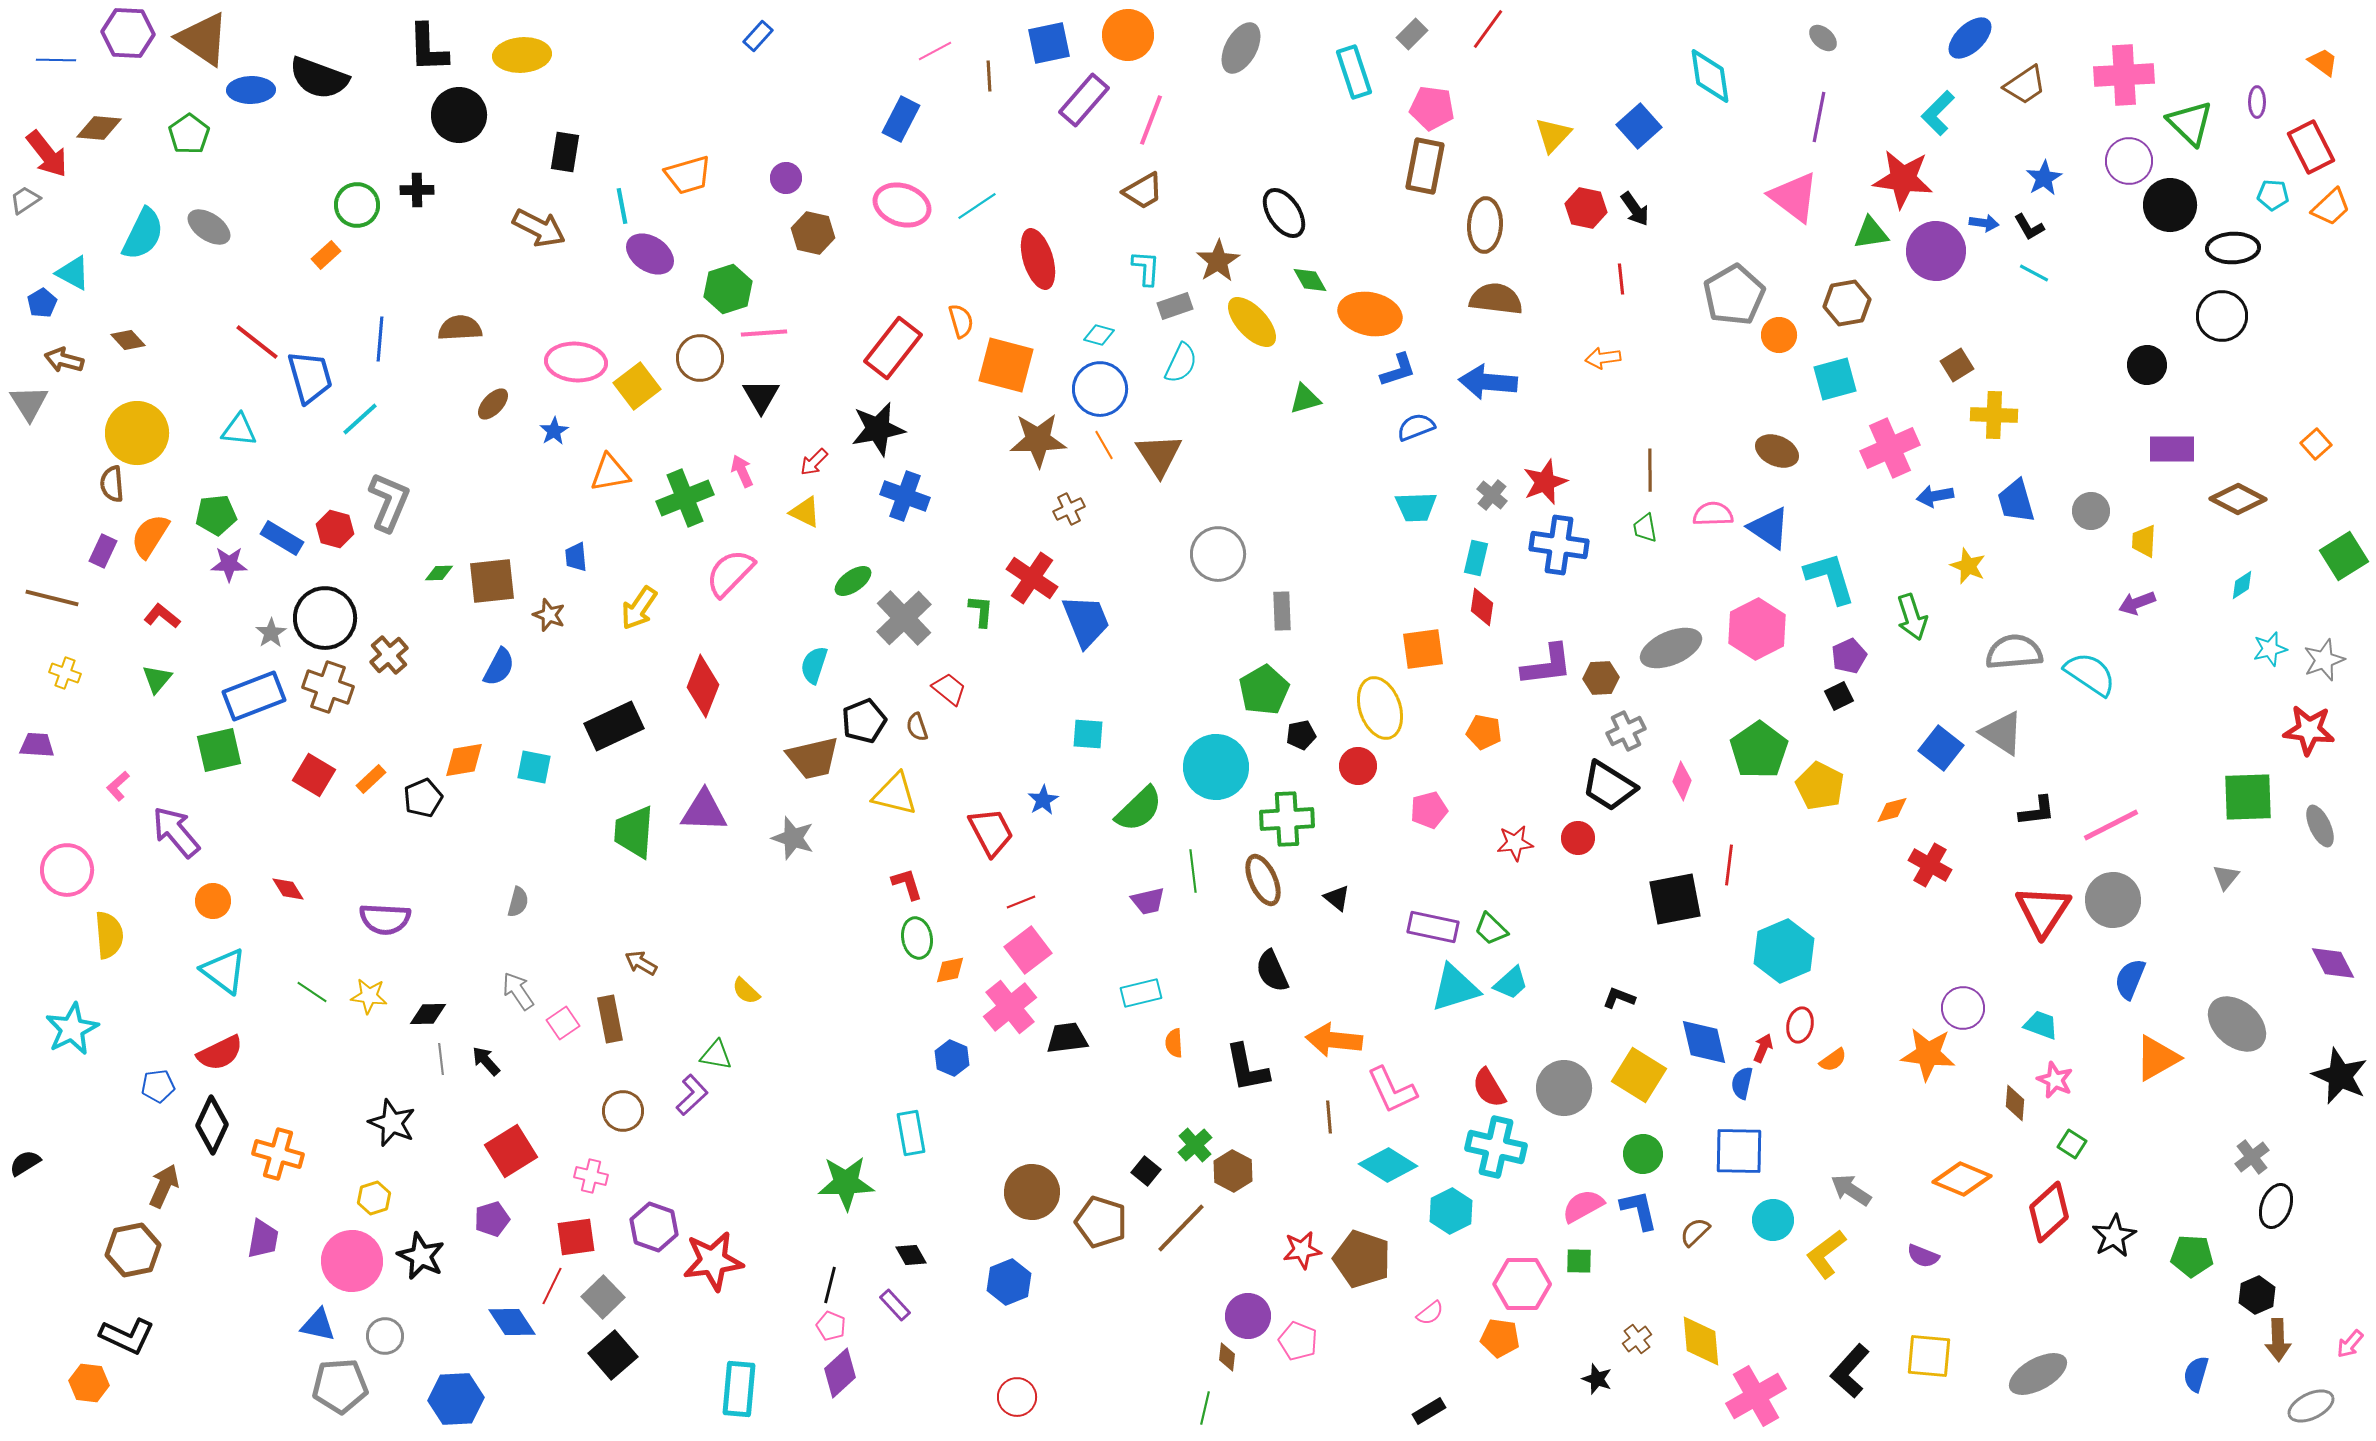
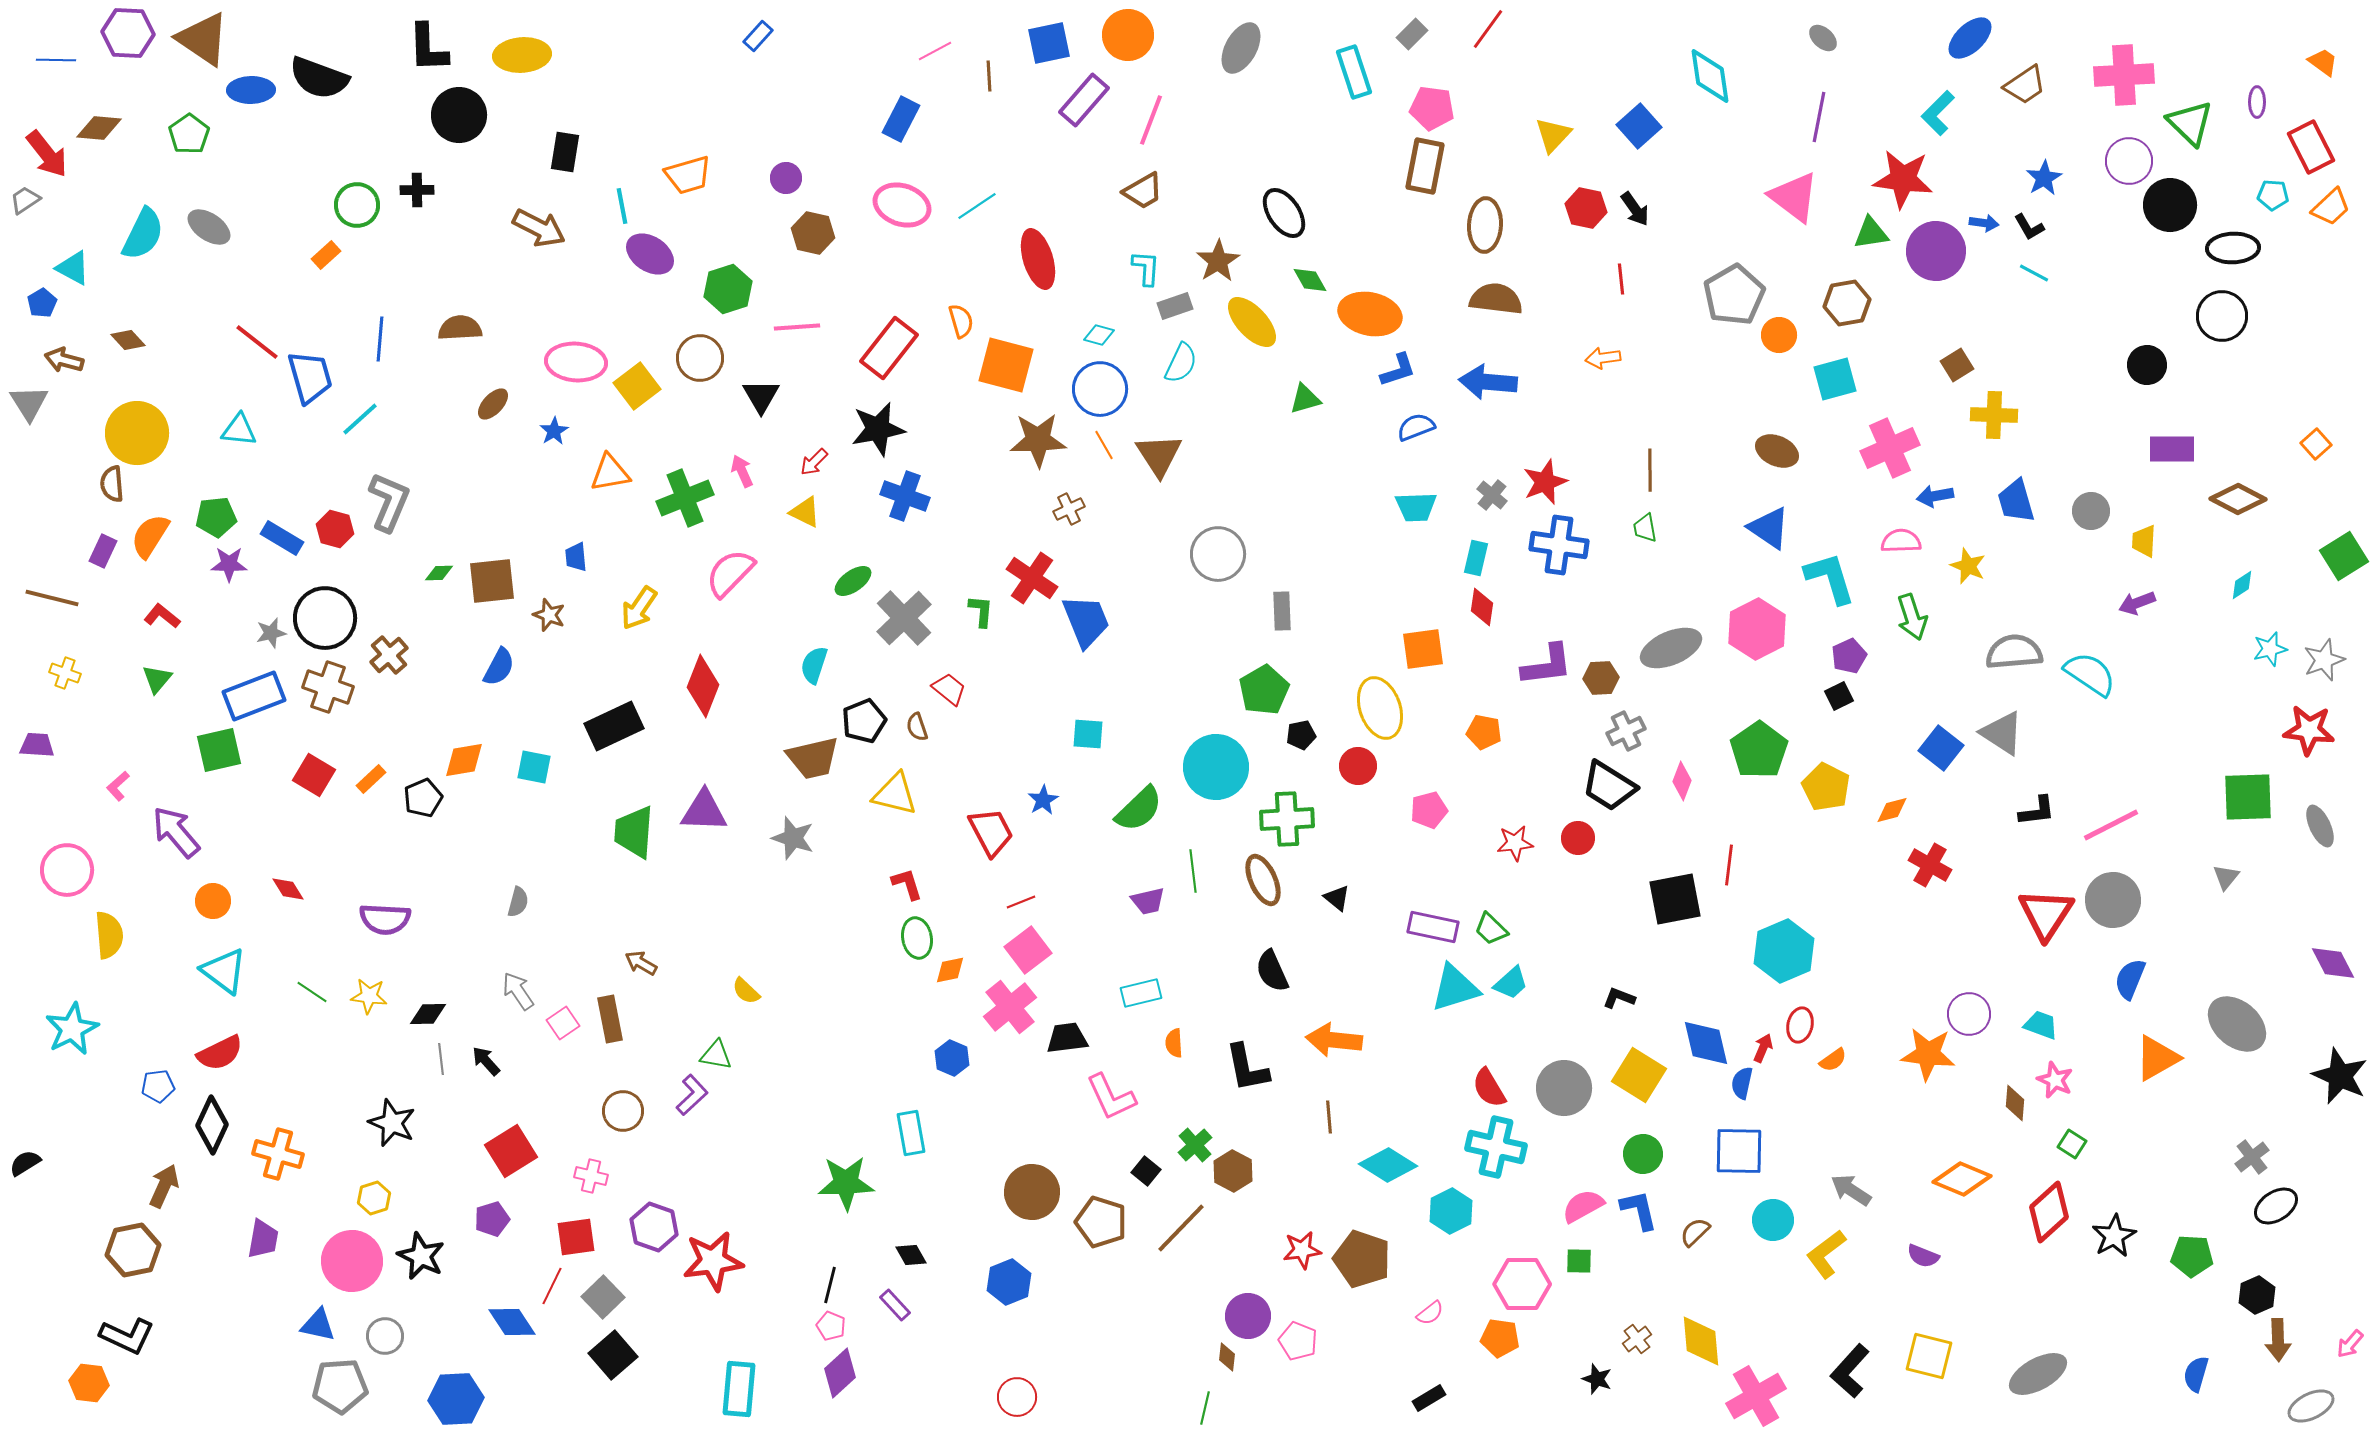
cyan triangle at (73, 273): moved 5 px up
pink line at (764, 333): moved 33 px right, 6 px up
red rectangle at (893, 348): moved 4 px left
pink semicircle at (1713, 514): moved 188 px right, 27 px down
green pentagon at (216, 515): moved 2 px down
gray star at (271, 633): rotated 20 degrees clockwise
yellow pentagon at (1820, 786): moved 6 px right, 1 px down
red triangle at (2043, 911): moved 3 px right, 3 px down
purple circle at (1963, 1008): moved 6 px right, 6 px down
blue diamond at (1704, 1042): moved 2 px right, 1 px down
pink L-shape at (1392, 1090): moved 281 px left, 7 px down
black ellipse at (2276, 1206): rotated 36 degrees clockwise
yellow square at (1929, 1356): rotated 9 degrees clockwise
black rectangle at (1429, 1411): moved 13 px up
